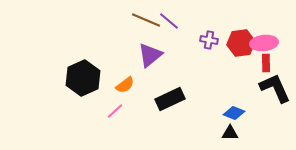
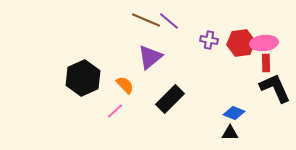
purple triangle: moved 2 px down
orange semicircle: rotated 96 degrees counterclockwise
black rectangle: rotated 20 degrees counterclockwise
